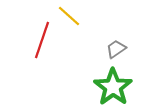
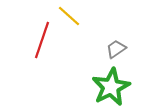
green star: moved 2 px left; rotated 9 degrees clockwise
